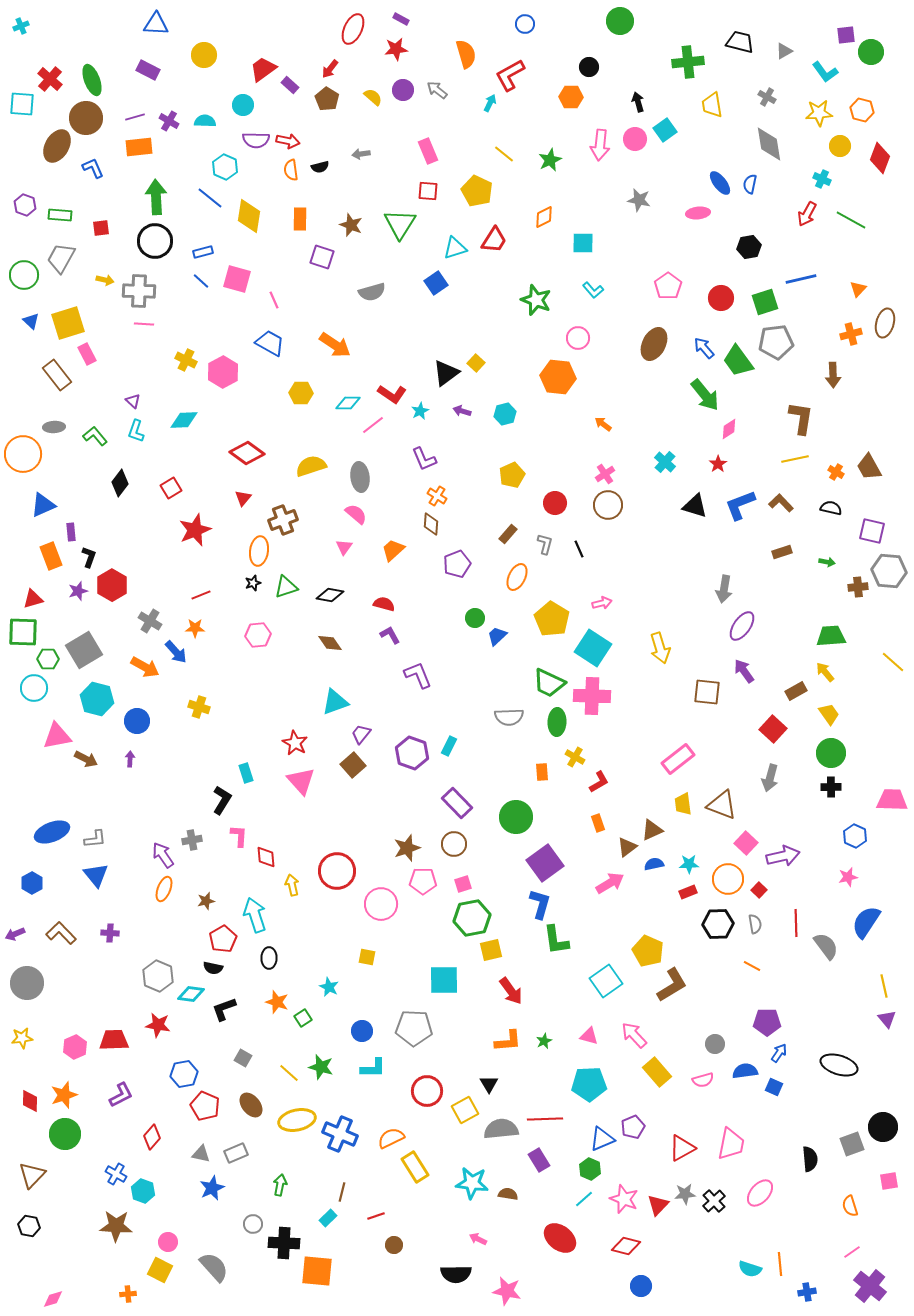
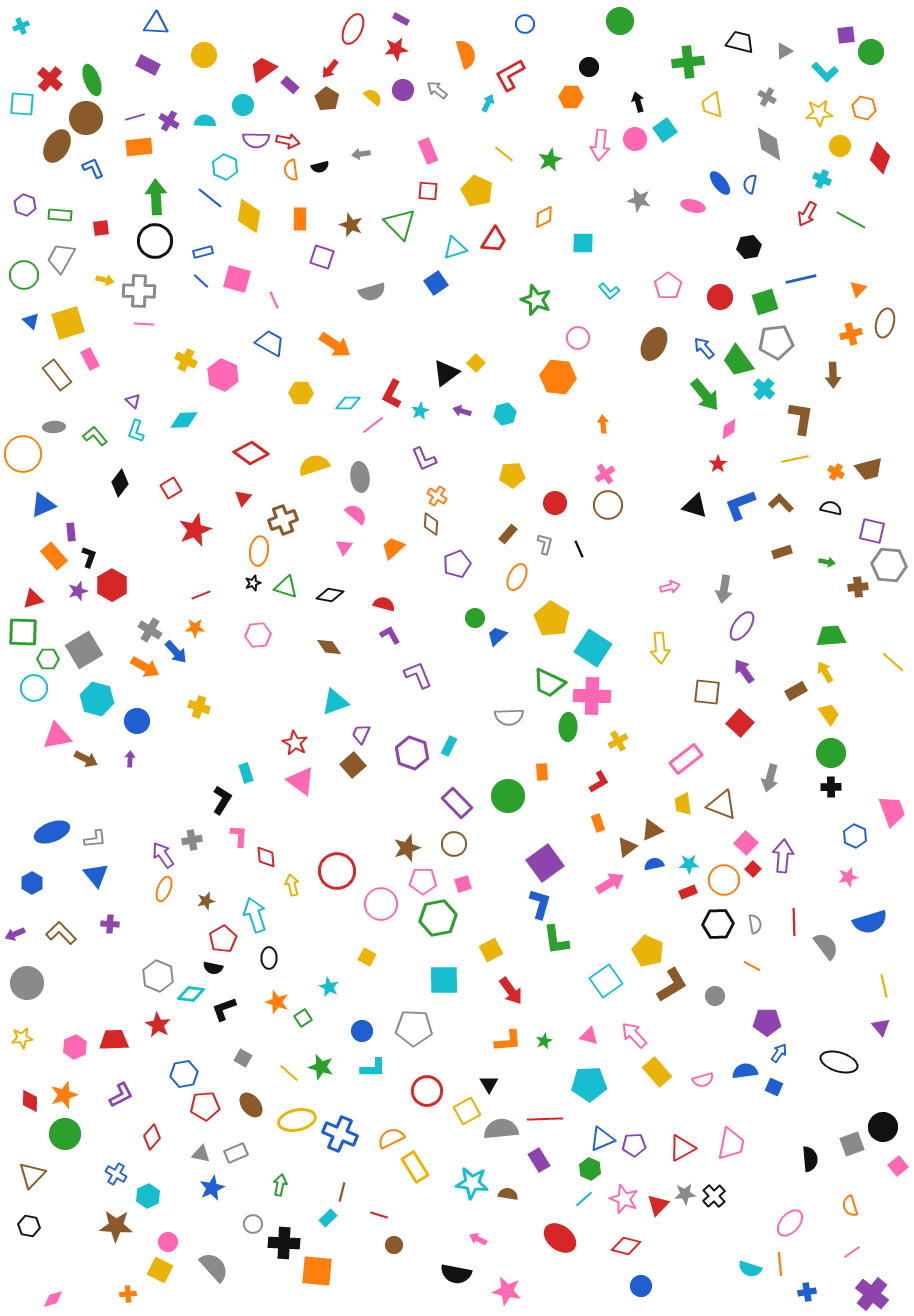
purple rectangle at (148, 70): moved 5 px up
cyan L-shape at (825, 72): rotated 8 degrees counterclockwise
cyan arrow at (490, 103): moved 2 px left
orange hexagon at (862, 110): moved 2 px right, 2 px up
pink ellipse at (698, 213): moved 5 px left, 7 px up; rotated 20 degrees clockwise
green triangle at (400, 224): rotated 16 degrees counterclockwise
cyan L-shape at (593, 290): moved 16 px right, 1 px down
red circle at (721, 298): moved 1 px left, 1 px up
pink rectangle at (87, 354): moved 3 px right, 5 px down
pink hexagon at (223, 372): moved 3 px down; rotated 8 degrees counterclockwise
red L-shape at (392, 394): rotated 84 degrees clockwise
orange arrow at (603, 424): rotated 48 degrees clockwise
red diamond at (247, 453): moved 4 px right
cyan cross at (665, 462): moved 99 px right, 73 px up
yellow semicircle at (311, 466): moved 3 px right, 1 px up
brown trapezoid at (869, 467): moved 2 px down; rotated 76 degrees counterclockwise
yellow pentagon at (512, 475): rotated 20 degrees clockwise
orange trapezoid at (393, 550): moved 2 px up
orange rectangle at (51, 556): moved 3 px right; rotated 20 degrees counterclockwise
gray hexagon at (889, 571): moved 6 px up
green triangle at (286, 587): rotated 35 degrees clockwise
pink arrow at (602, 603): moved 68 px right, 16 px up
gray cross at (150, 621): moved 9 px down
brown diamond at (330, 643): moved 1 px left, 4 px down
yellow arrow at (660, 648): rotated 12 degrees clockwise
yellow arrow at (825, 672): rotated 10 degrees clockwise
green ellipse at (557, 722): moved 11 px right, 5 px down
red square at (773, 729): moved 33 px left, 6 px up
purple trapezoid at (361, 734): rotated 15 degrees counterclockwise
yellow cross at (575, 757): moved 43 px right, 16 px up; rotated 30 degrees clockwise
pink rectangle at (678, 759): moved 8 px right
pink triangle at (301, 781): rotated 12 degrees counterclockwise
pink trapezoid at (892, 800): moved 11 px down; rotated 68 degrees clockwise
green circle at (516, 817): moved 8 px left, 21 px up
purple arrow at (783, 856): rotated 72 degrees counterclockwise
orange circle at (728, 879): moved 4 px left, 1 px down
red square at (759, 890): moved 6 px left, 21 px up
green hexagon at (472, 918): moved 34 px left
blue semicircle at (866, 922): moved 4 px right; rotated 140 degrees counterclockwise
red line at (796, 923): moved 2 px left, 1 px up
purple cross at (110, 933): moved 9 px up
yellow square at (491, 950): rotated 15 degrees counterclockwise
yellow square at (367, 957): rotated 18 degrees clockwise
purple triangle at (887, 1019): moved 6 px left, 8 px down
red star at (158, 1025): rotated 20 degrees clockwise
gray circle at (715, 1044): moved 48 px up
black ellipse at (839, 1065): moved 3 px up
red pentagon at (205, 1106): rotated 28 degrees counterclockwise
yellow square at (465, 1110): moved 2 px right, 1 px down
purple pentagon at (633, 1127): moved 1 px right, 18 px down; rotated 20 degrees clockwise
pink square at (889, 1181): moved 9 px right, 15 px up; rotated 30 degrees counterclockwise
cyan hexagon at (143, 1191): moved 5 px right, 5 px down; rotated 15 degrees clockwise
pink ellipse at (760, 1193): moved 30 px right, 30 px down
black cross at (714, 1201): moved 5 px up
red line at (376, 1216): moved 3 px right, 1 px up; rotated 36 degrees clockwise
black semicircle at (456, 1274): rotated 12 degrees clockwise
purple cross at (870, 1286): moved 2 px right, 8 px down
